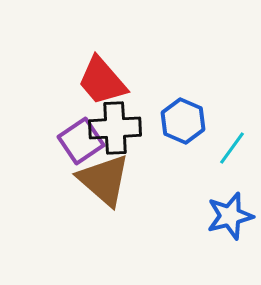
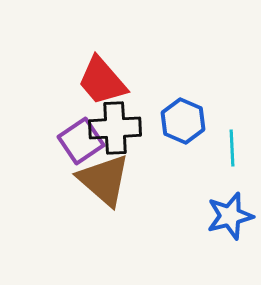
cyan line: rotated 39 degrees counterclockwise
